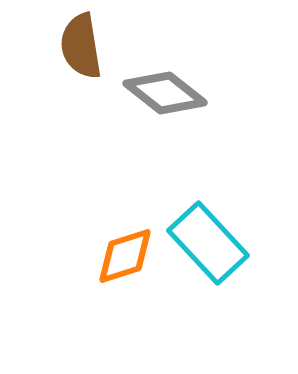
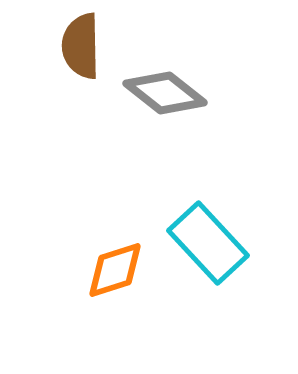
brown semicircle: rotated 8 degrees clockwise
orange diamond: moved 10 px left, 14 px down
